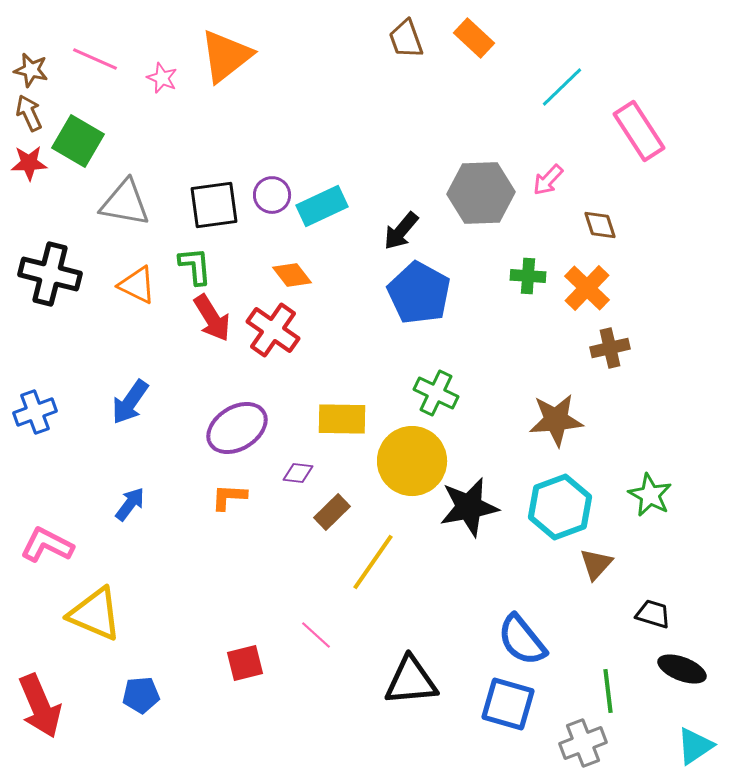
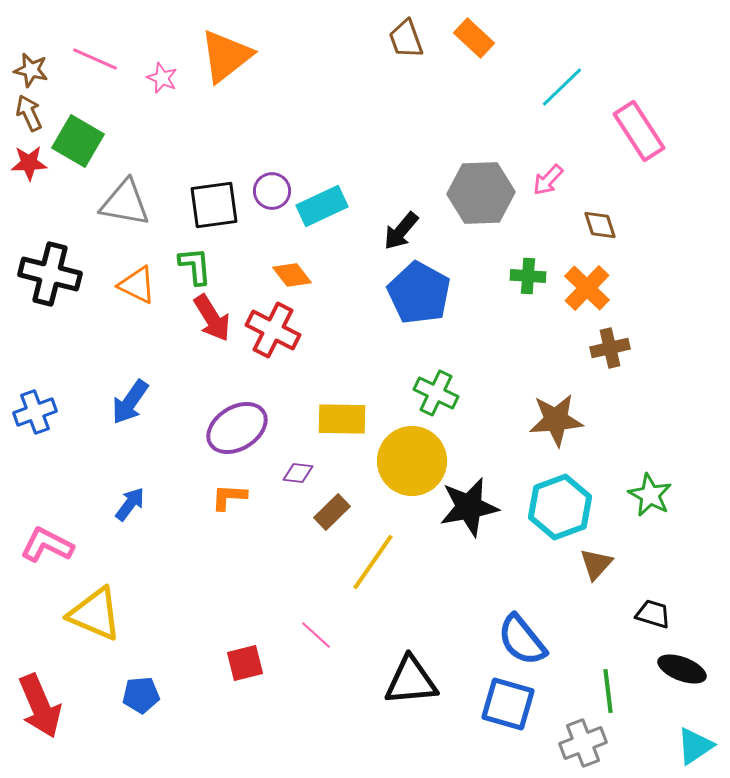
purple circle at (272, 195): moved 4 px up
red cross at (273, 330): rotated 8 degrees counterclockwise
